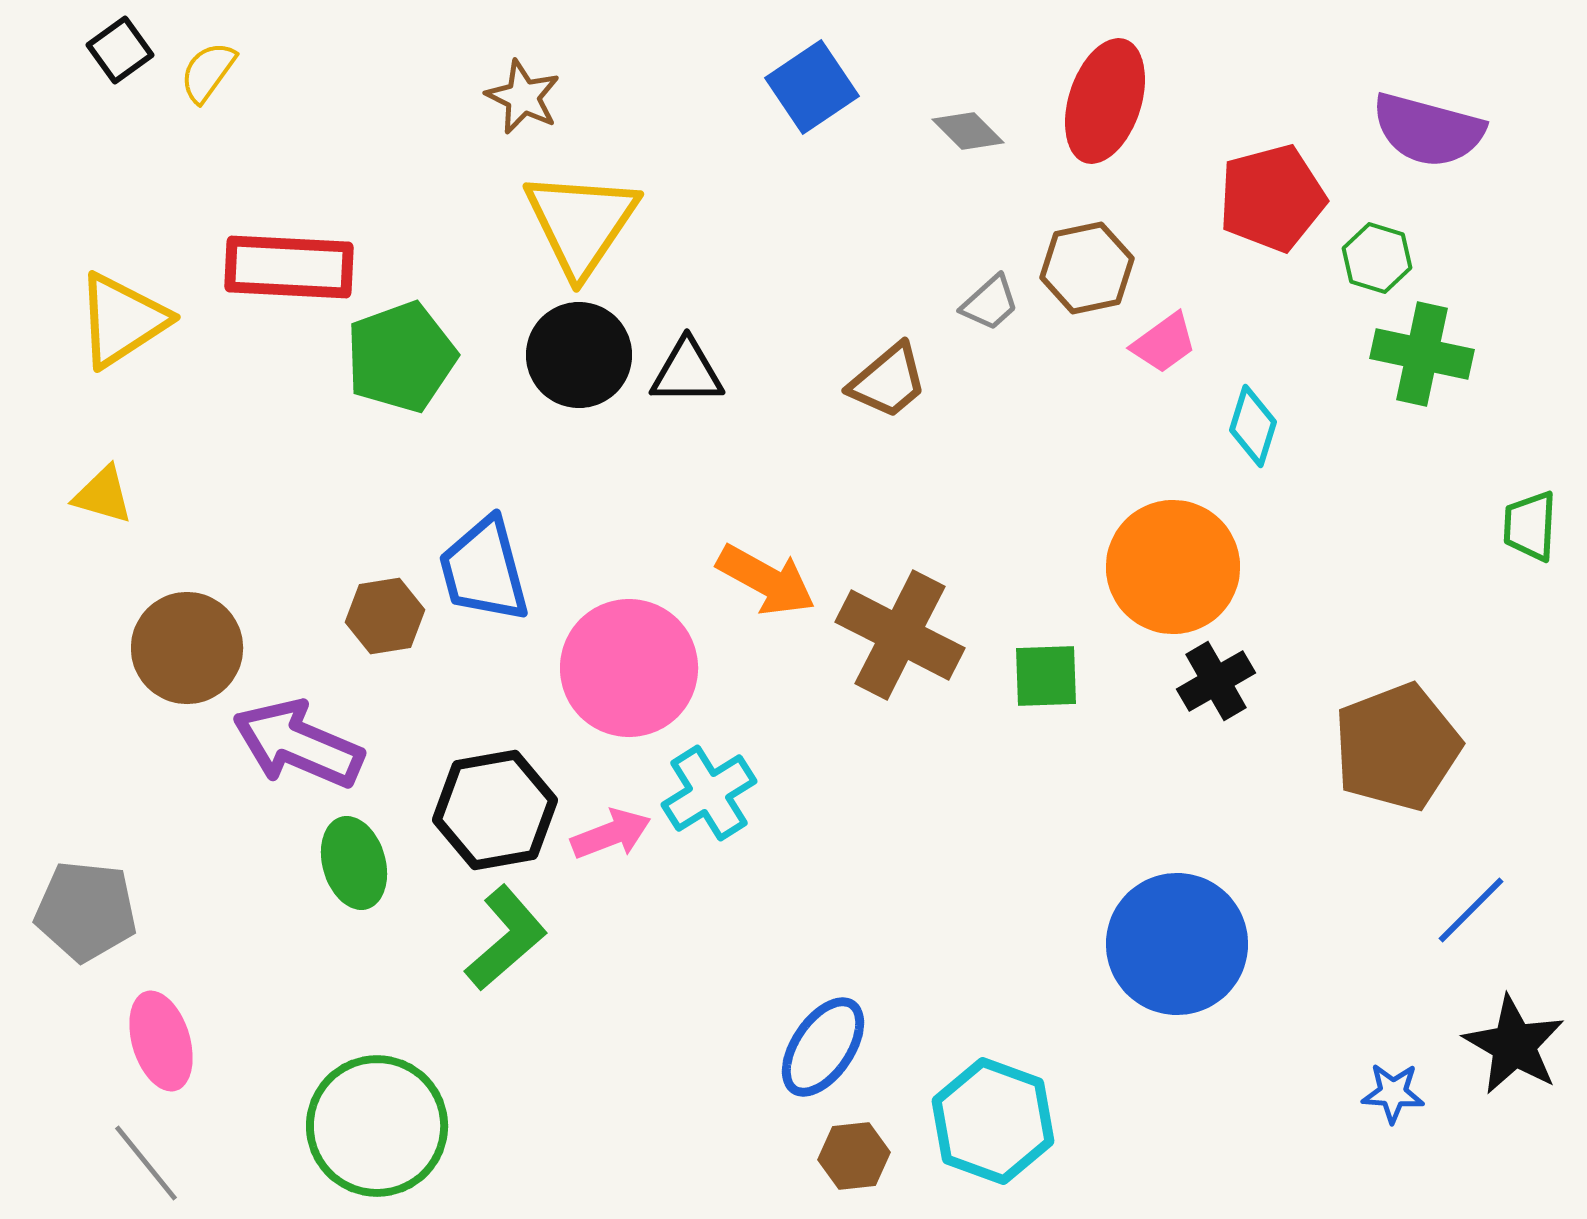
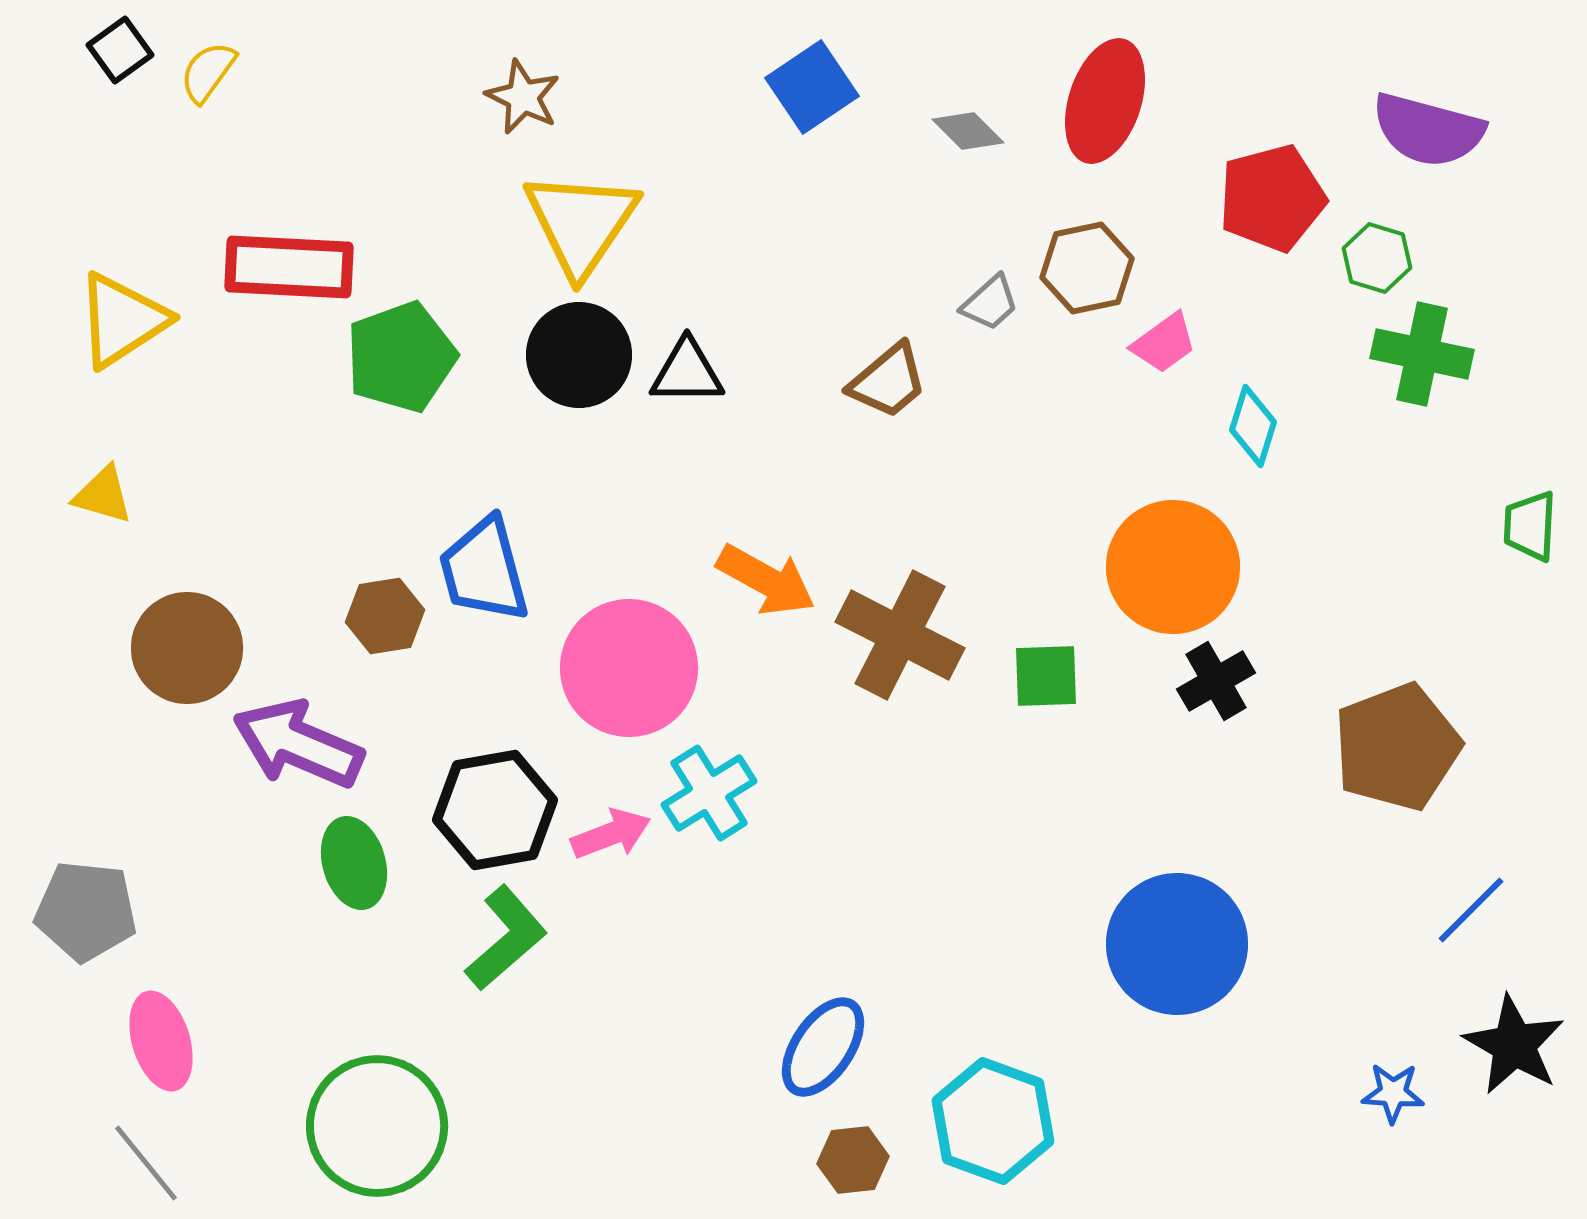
brown hexagon at (854, 1156): moved 1 px left, 4 px down
